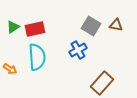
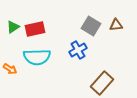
brown triangle: rotated 16 degrees counterclockwise
cyan semicircle: rotated 92 degrees clockwise
